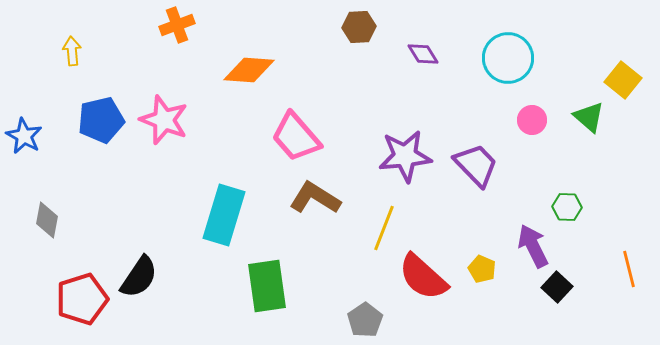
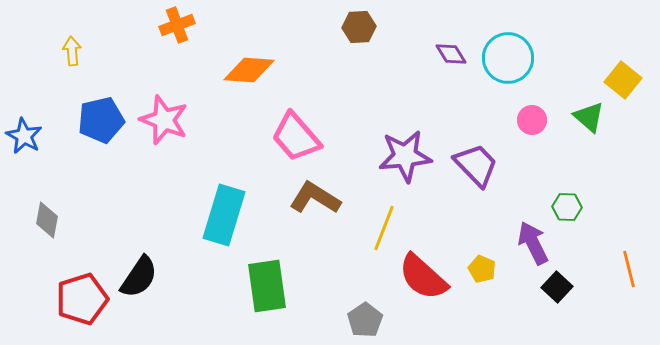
purple diamond: moved 28 px right
purple arrow: moved 3 px up
